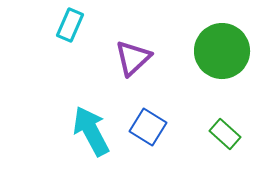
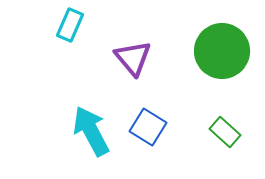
purple triangle: rotated 27 degrees counterclockwise
green rectangle: moved 2 px up
